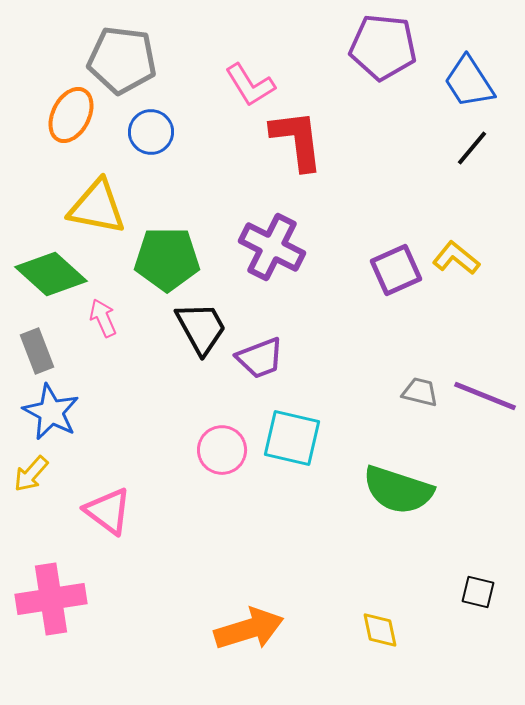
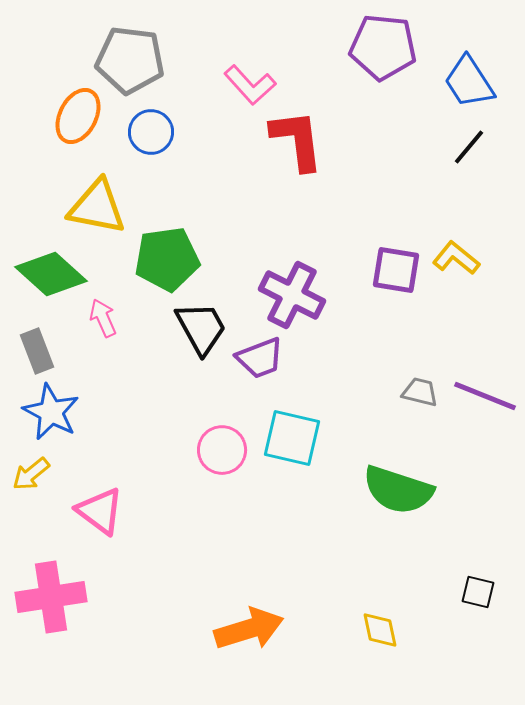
gray pentagon: moved 8 px right
pink L-shape: rotated 10 degrees counterclockwise
orange ellipse: moved 7 px right, 1 px down
black line: moved 3 px left, 1 px up
purple cross: moved 20 px right, 48 px down
green pentagon: rotated 8 degrees counterclockwise
purple square: rotated 33 degrees clockwise
yellow arrow: rotated 9 degrees clockwise
pink triangle: moved 8 px left
pink cross: moved 2 px up
